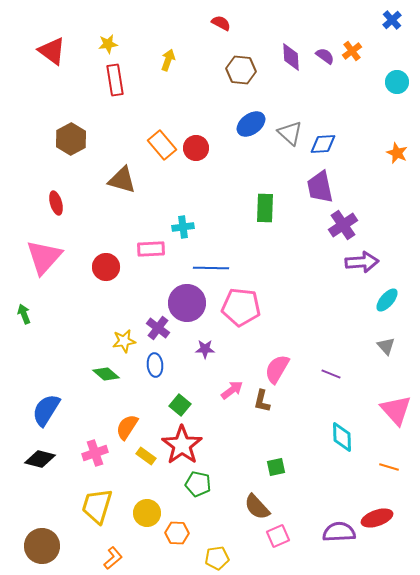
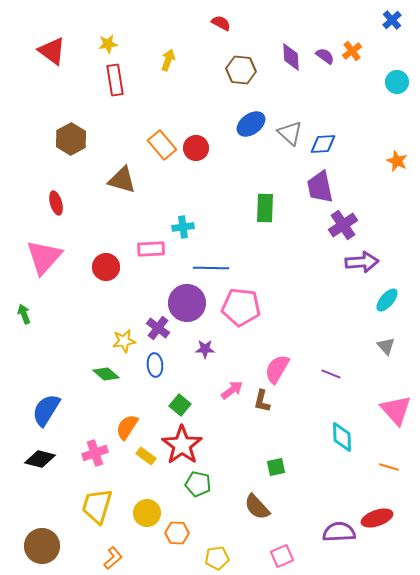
orange star at (397, 153): moved 8 px down
pink square at (278, 536): moved 4 px right, 20 px down
